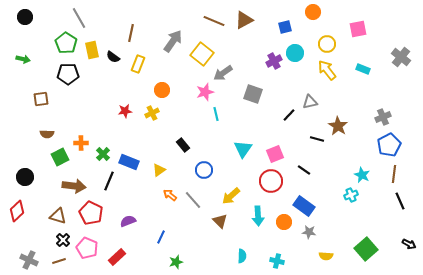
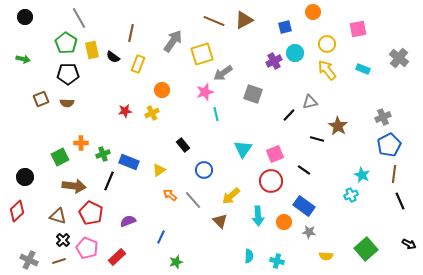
yellow square at (202, 54): rotated 35 degrees clockwise
gray cross at (401, 57): moved 2 px left, 1 px down
brown square at (41, 99): rotated 14 degrees counterclockwise
brown semicircle at (47, 134): moved 20 px right, 31 px up
green cross at (103, 154): rotated 24 degrees clockwise
cyan semicircle at (242, 256): moved 7 px right
